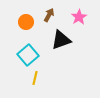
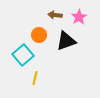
brown arrow: moved 6 px right; rotated 112 degrees counterclockwise
orange circle: moved 13 px right, 13 px down
black triangle: moved 5 px right, 1 px down
cyan square: moved 5 px left
